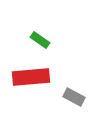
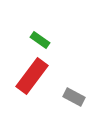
red rectangle: moved 1 px right, 1 px up; rotated 48 degrees counterclockwise
